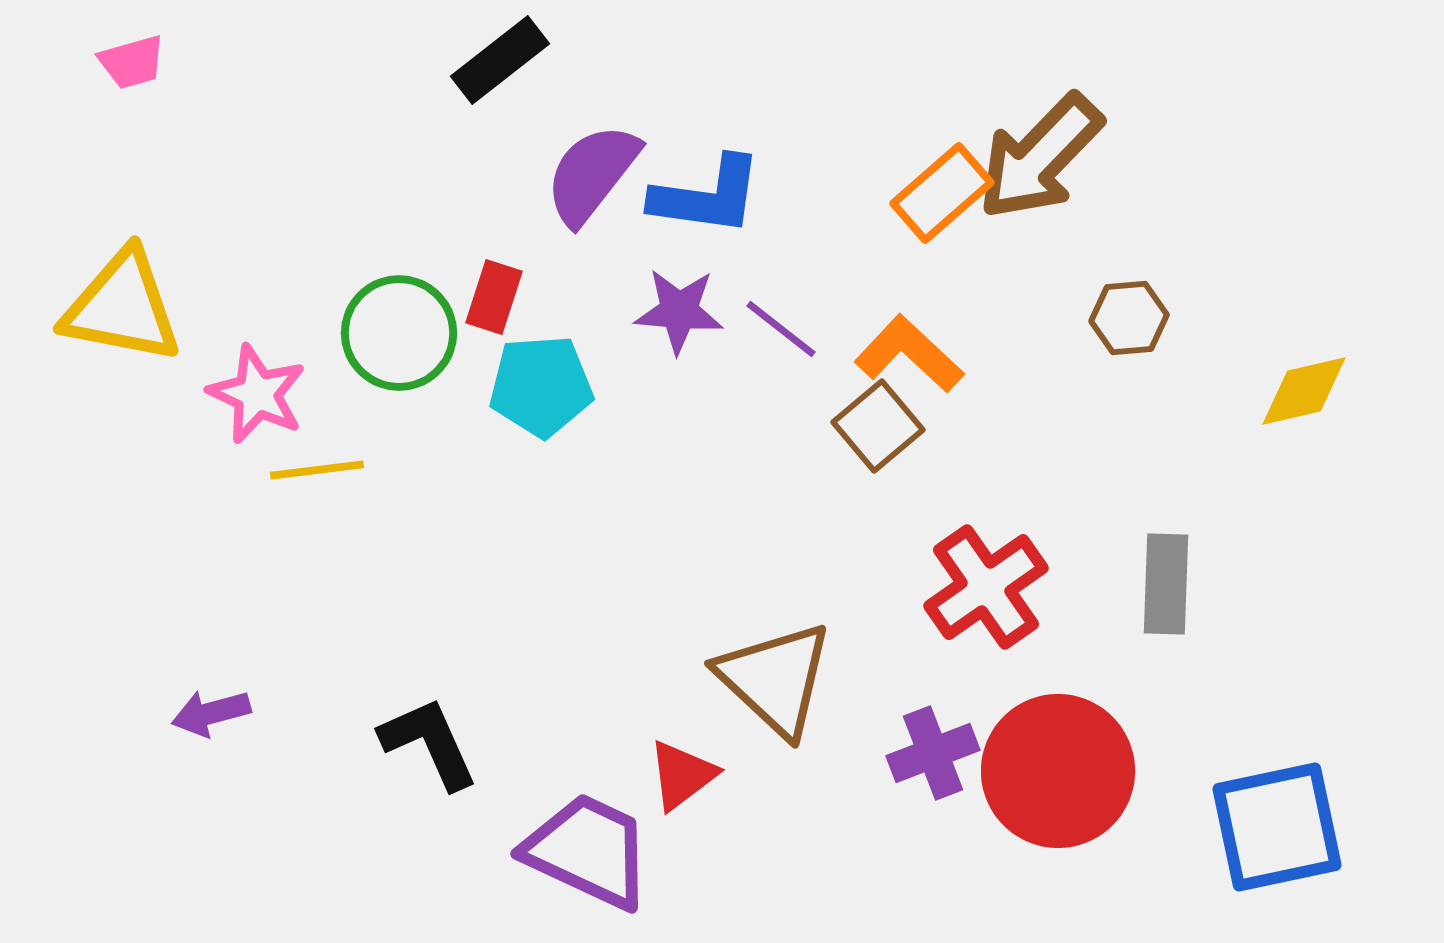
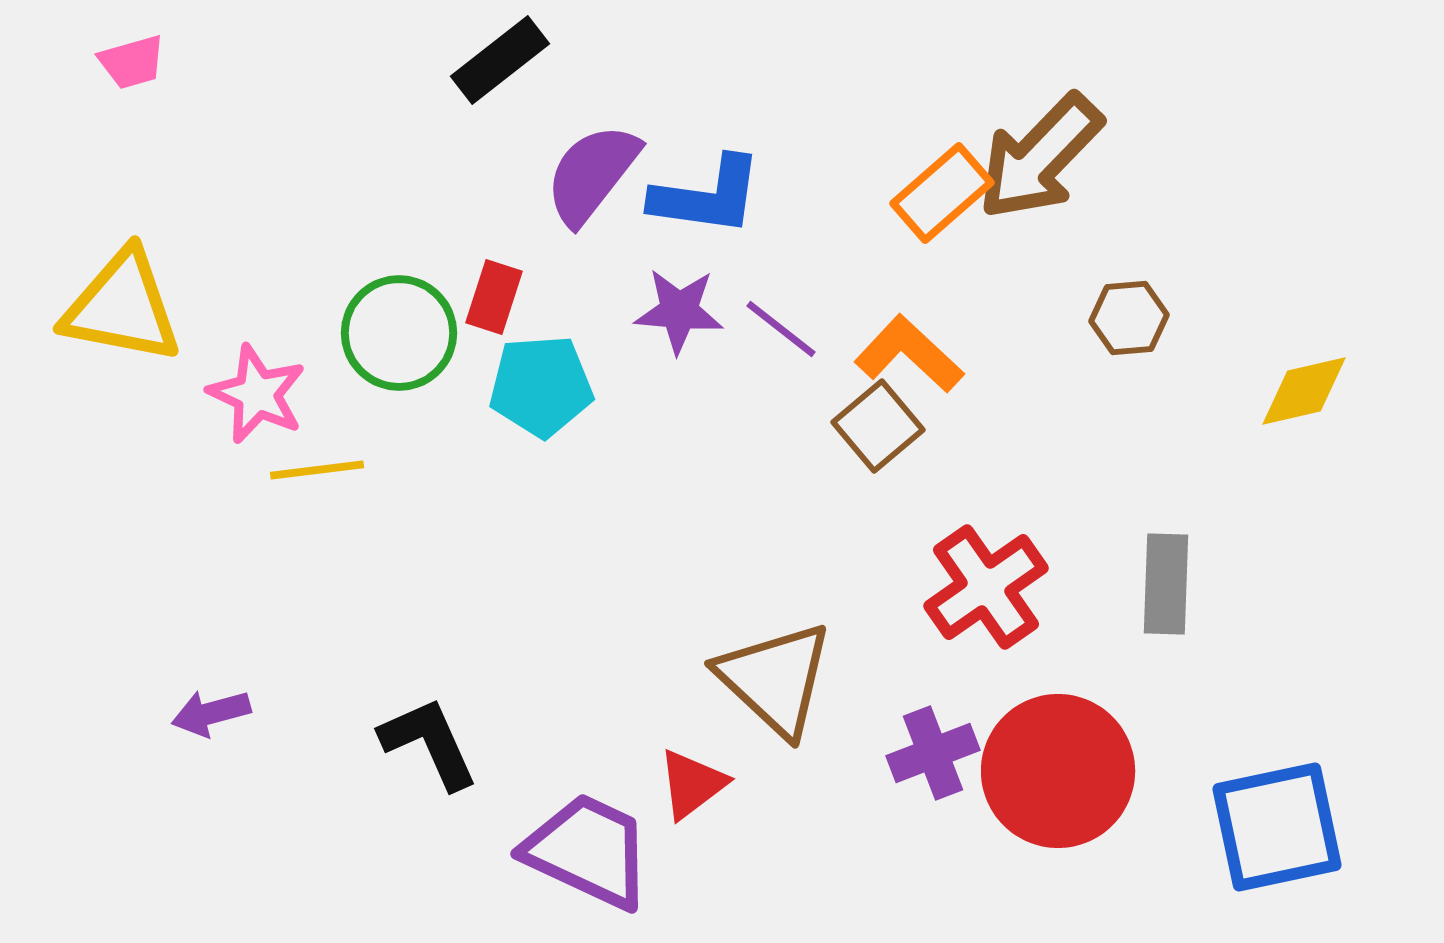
red triangle: moved 10 px right, 9 px down
